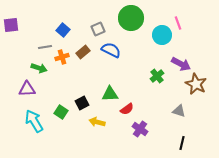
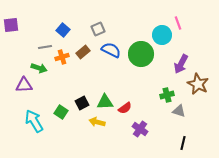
green circle: moved 10 px right, 36 px down
purple arrow: rotated 90 degrees clockwise
green cross: moved 10 px right, 19 px down; rotated 24 degrees clockwise
brown star: moved 2 px right
purple triangle: moved 3 px left, 4 px up
green triangle: moved 5 px left, 8 px down
red semicircle: moved 2 px left, 1 px up
black line: moved 1 px right
